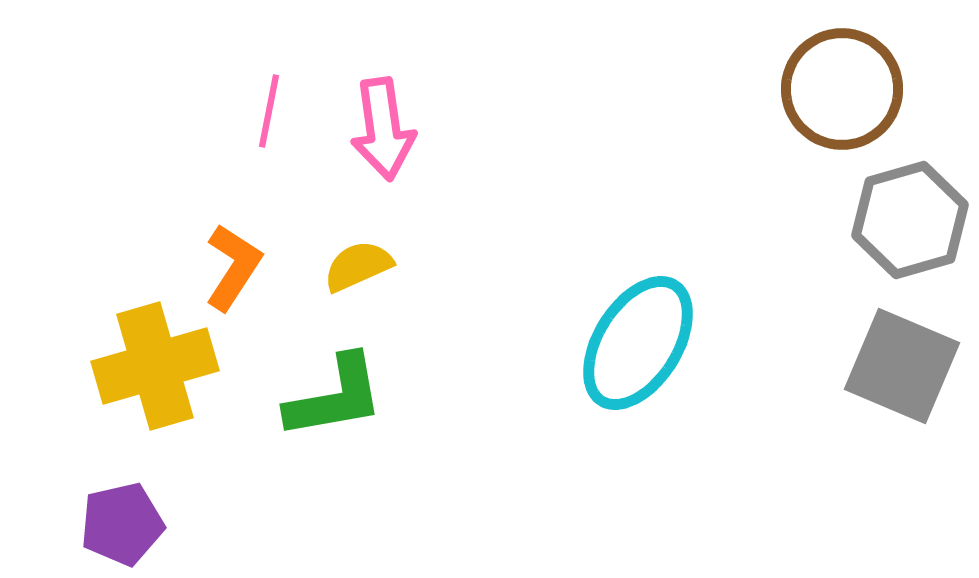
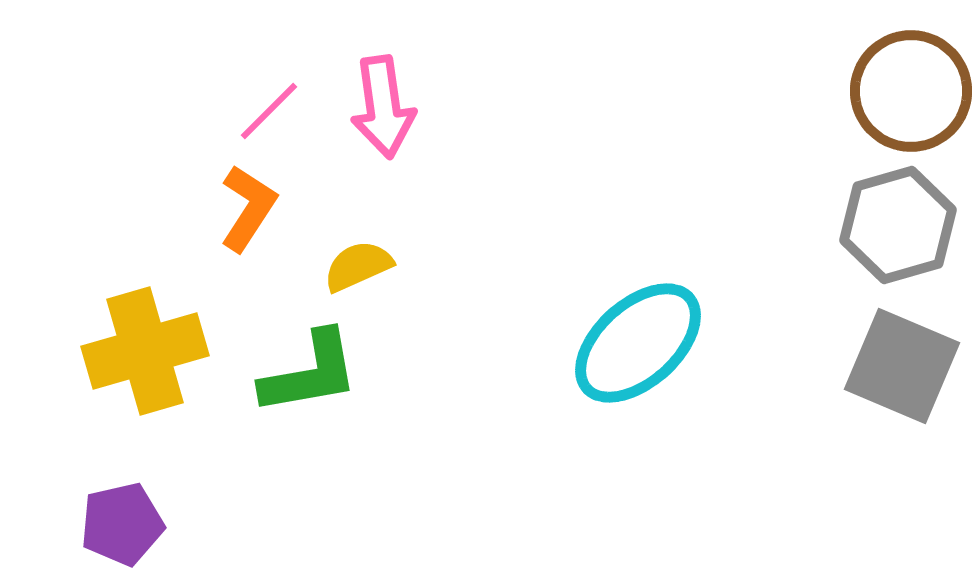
brown circle: moved 69 px right, 2 px down
pink line: rotated 34 degrees clockwise
pink arrow: moved 22 px up
gray hexagon: moved 12 px left, 5 px down
orange L-shape: moved 15 px right, 59 px up
cyan ellipse: rotated 16 degrees clockwise
yellow cross: moved 10 px left, 15 px up
green L-shape: moved 25 px left, 24 px up
